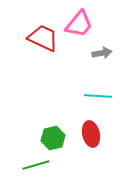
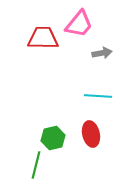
red trapezoid: rotated 24 degrees counterclockwise
green line: rotated 60 degrees counterclockwise
